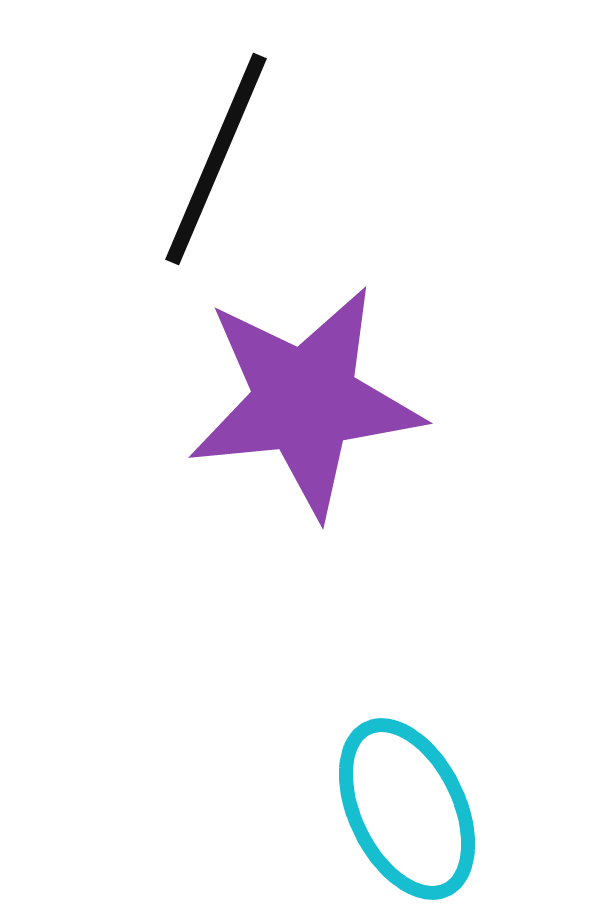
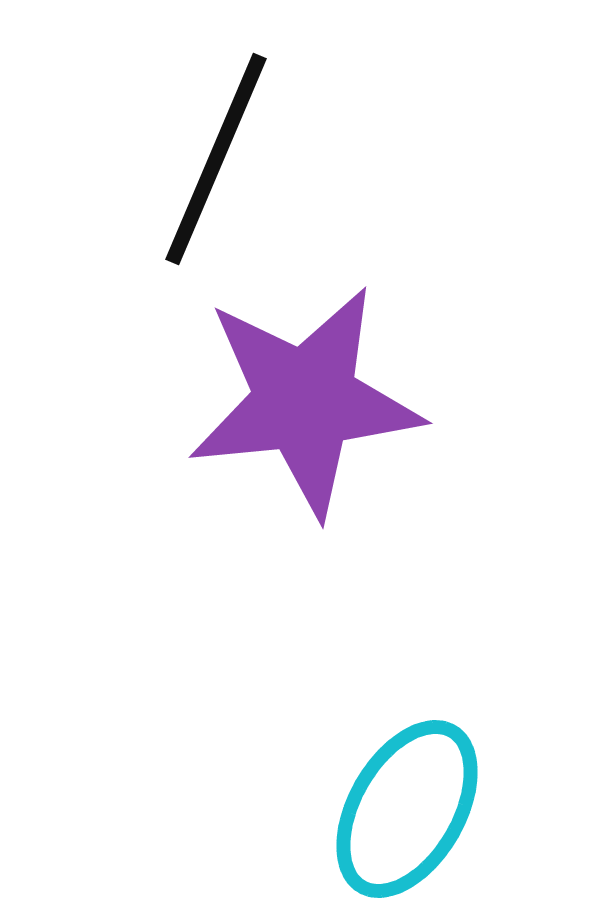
cyan ellipse: rotated 56 degrees clockwise
